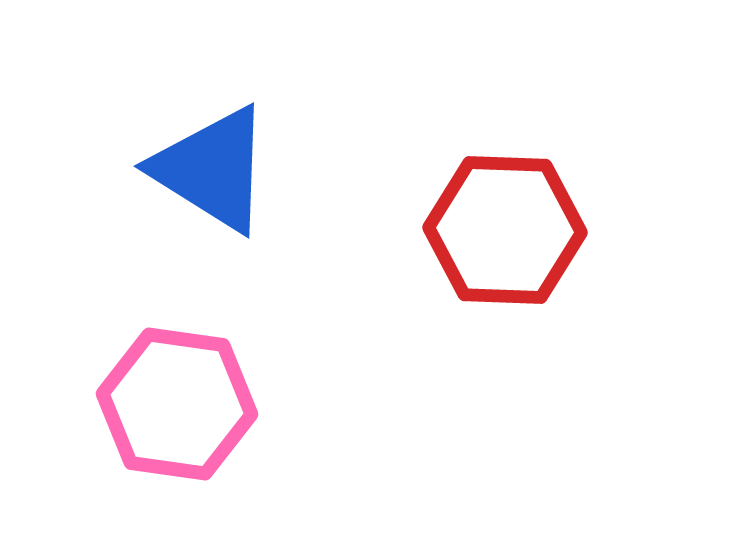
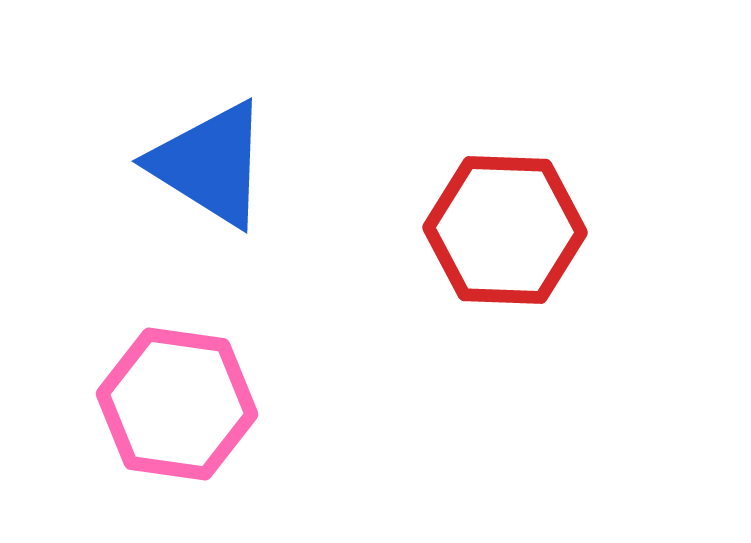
blue triangle: moved 2 px left, 5 px up
